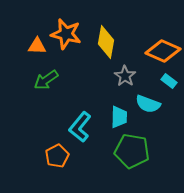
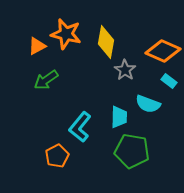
orange triangle: rotated 30 degrees counterclockwise
gray star: moved 6 px up
